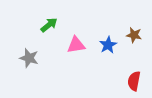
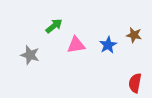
green arrow: moved 5 px right, 1 px down
gray star: moved 1 px right, 3 px up
red semicircle: moved 1 px right, 2 px down
